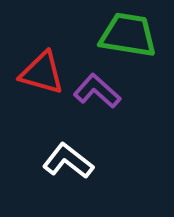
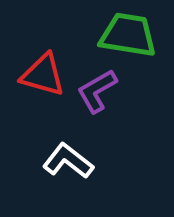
red triangle: moved 1 px right, 2 px down
purple L-shape: rotated 72 degrees counterclockwise
